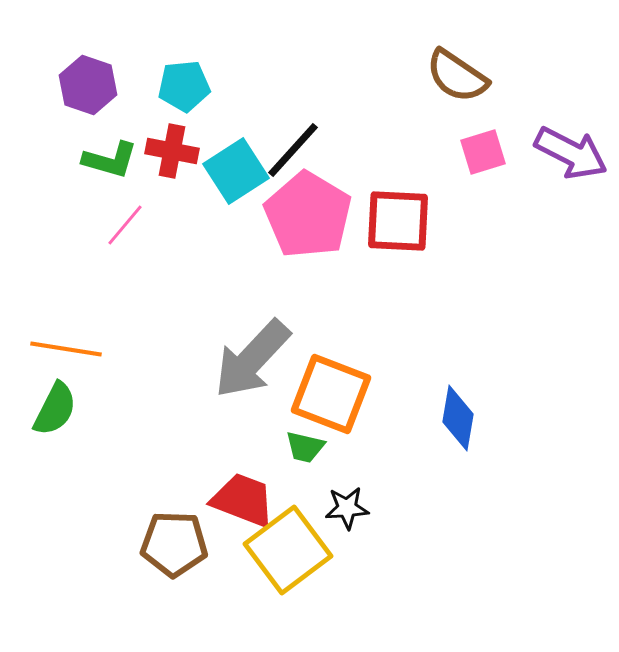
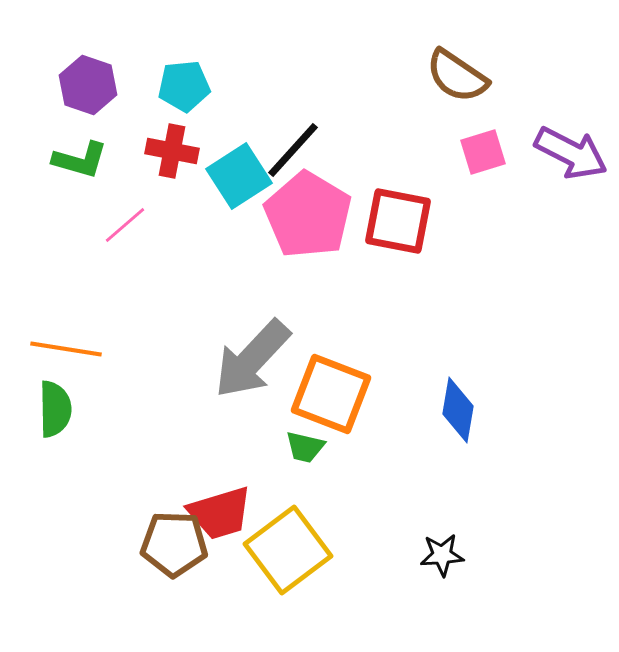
green L-shape: moved 30 px left
cyan square: moved 3 px right, 5 px down
red square: rotated 8 degrees clockwise
pink line: rotated 9 degrees clockwise
green semicircle: rotated 28 degrees counterclockwise
blue diamond: moved 8 px up
red trapezoid: moved 23 px left, 13 px down; rotated 142 degrees clockwise
black star: moved 95 px right, 47 px down
